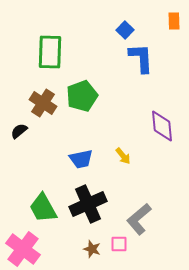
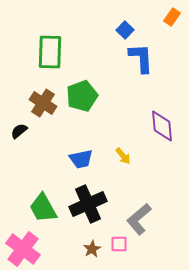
orange rectangle: moved 2 px left, 4 px up; rotated 36 degrees clockwise
brown star: rotated 24 degrees clockwise
